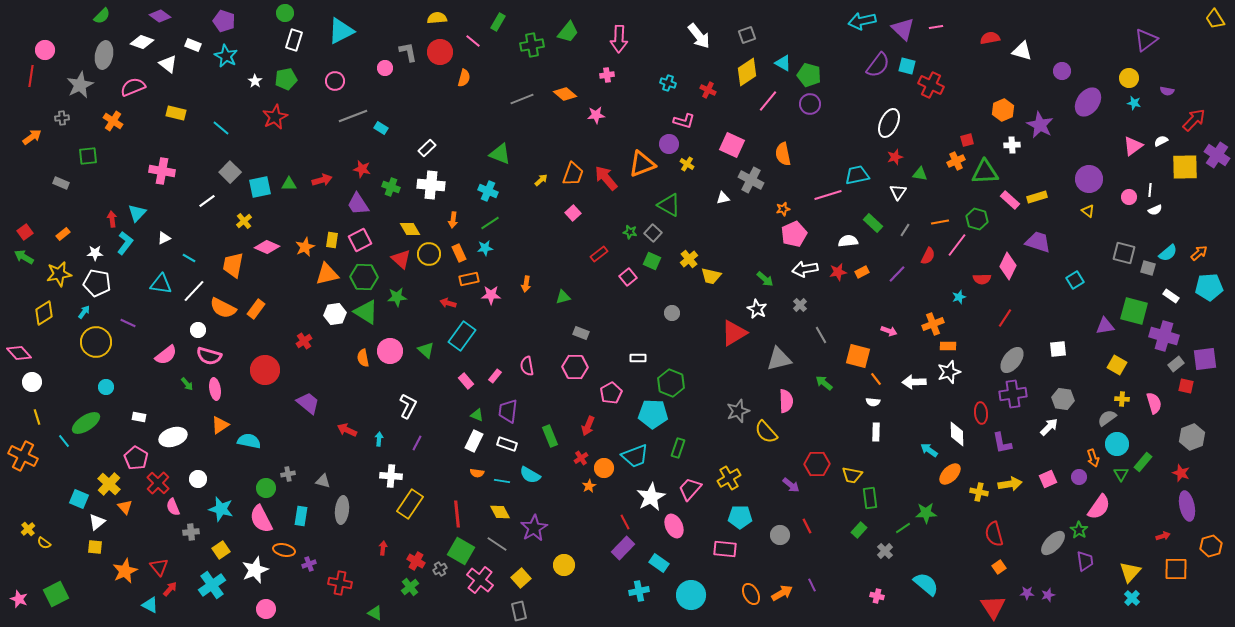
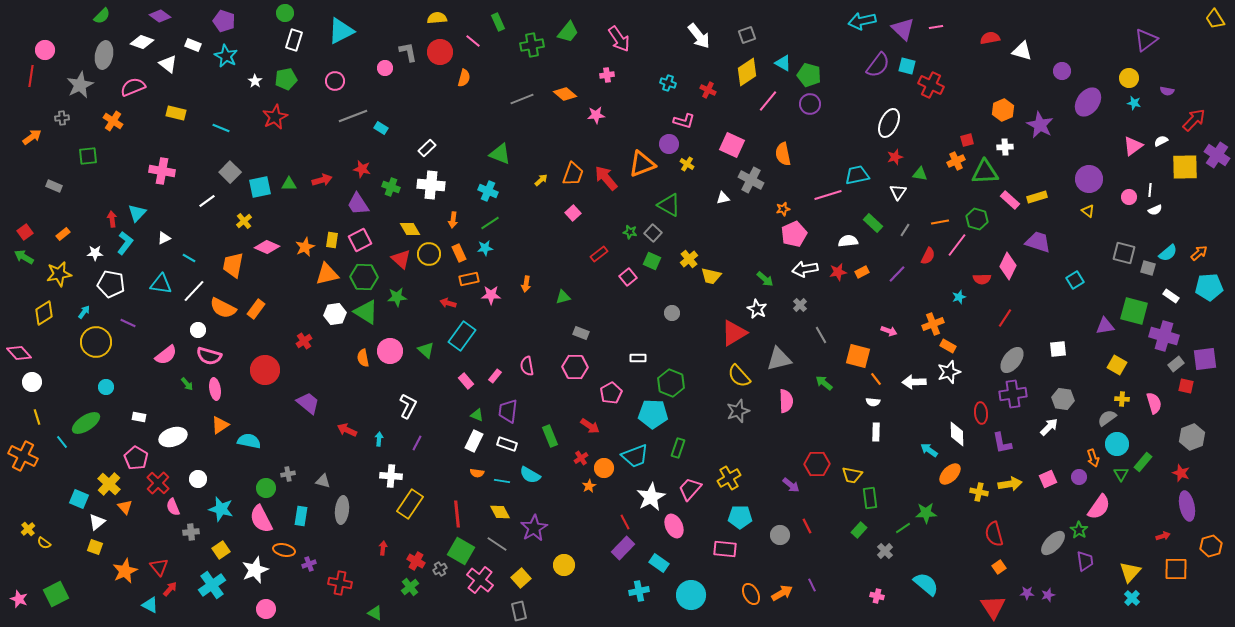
green rectangle at (498, 22): rotated 54 degrees counterclockwise
pink arrow at (619, 39): rotated 36 degrees counterclockwise
cyan line at (221, 128): rotated 18 degrees counterclockwise
white cross at (1012, 145): moved 7 px left, 2 px down
gray rectangle at (61, 183): moved 7 px left, 3 px down
white pentagon at (97, 283): moved 14 px right, 1 px down
orange rectangle at (948, 346): rotated 28 degrees clockwise
red arrow at (588, 426): moved 2 px right; rotated 78 degrees counterclockwise
yellow semicircle at (766, 432): moved 27 px left, 56 px up
cyan line at (64, 441): moved 2 px left, 1 px down
yellow square at (95, 547): rotated 14 degrees clockwise
